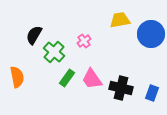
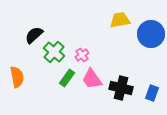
black semicircle: rotated 18 degrees clockwise
pink cross: moved 2 px left, 14 px down
